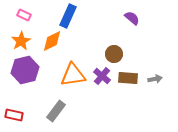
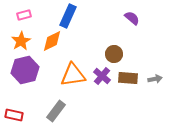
pink rectangle: rotated 40 degrees counterclockwise
